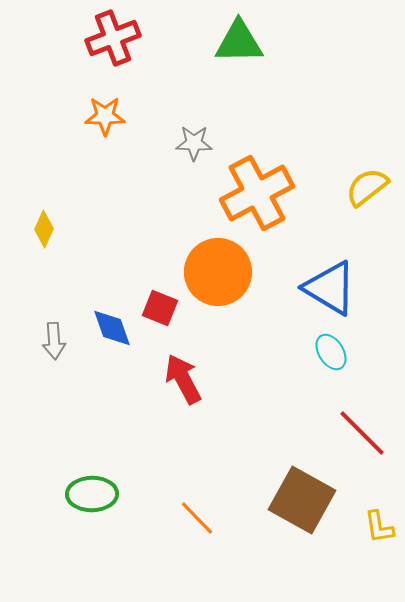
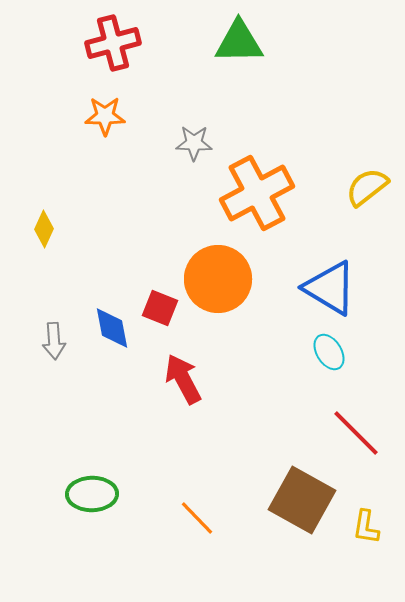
red cross: moved 5 px down; rotated 6 degrees clockwise
orange circle: moved 7 px down
blue diamond: rotated 9 degrees clockwise
cyan ellipse: moved 2 px left
red line: moved 6 px left
yellow L-shape: moved 13 px left; rotated 18 degrees clockwise
